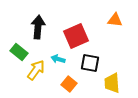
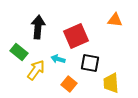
yellow trapezoid: moved 1 px left
